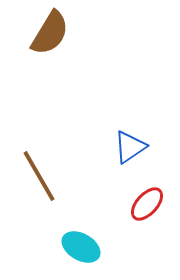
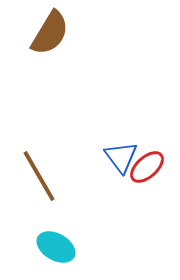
blue triangle: moved 9 px left, 10 px down; rotated 33 degrees counterclockwise
red ellipse: moved 37 px up; rotated 6 degrees clockwise
cyan ellipse: moved 25 px left
